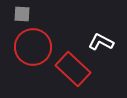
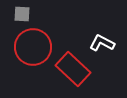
white L-shape: moved 1 px right, 1 px down
